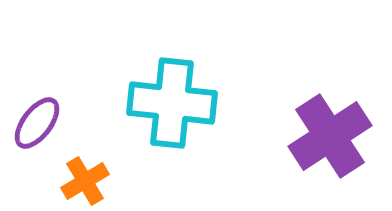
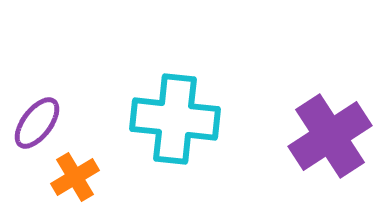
cyan cross: moved 3 px right, 16 px down
orange cross: moved 10 px left, 4 px up
